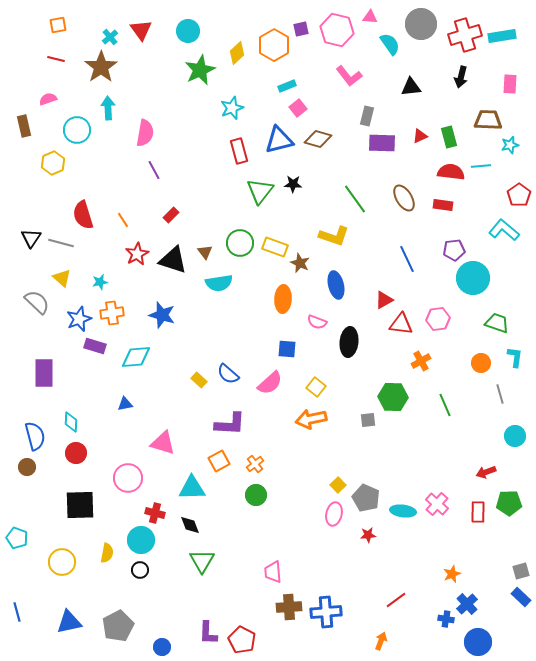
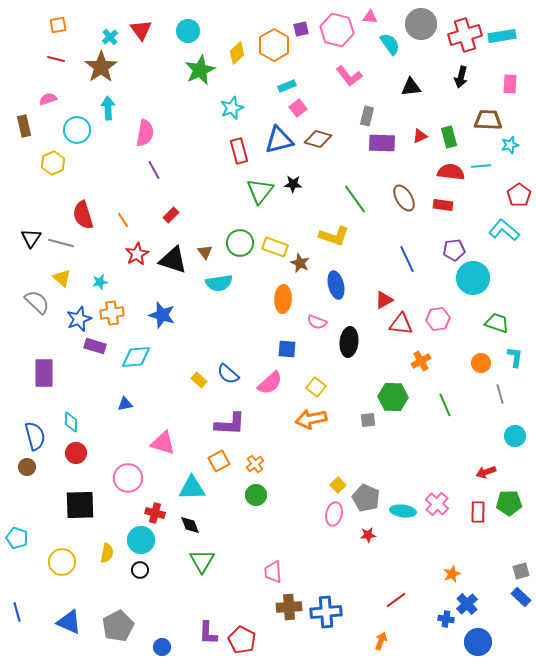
blue triangle at (69, 622): rotated 36 degrees clockwise
